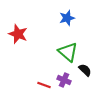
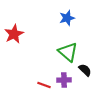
red star: moved 4 px left; rotated 24 degrees clockwise
purple cross: rotated 24 degrees counterclockwise
